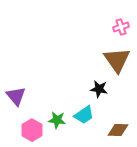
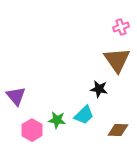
cyan trapezoid: rotated 10 degrees counterclockwise
